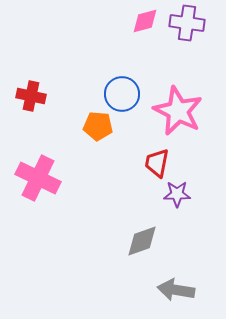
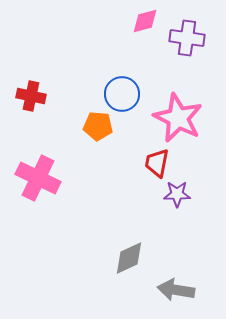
purple cross: moved 15 px down
pink star: moved 7 px down
gray diamond: moved 13 px left, 17 px down; rotated 6 degrees counterclockwise
